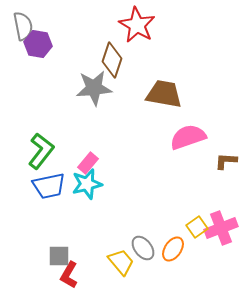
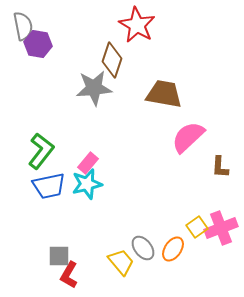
pink semicircle: rotated 24 degrees counterclockwise
brown L-shape: moved 6 px left, 6 px down; rotated 90 degrees counterclockwise
